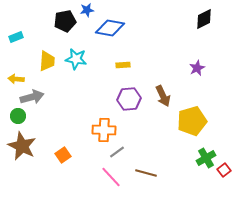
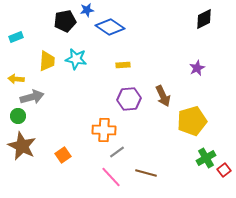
blue diamond: moved 1 px up; rotated 24 degrees clockwise
